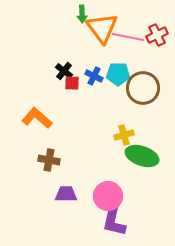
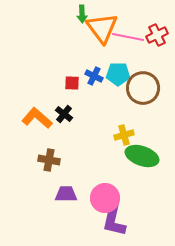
black cross: moved 43 px down
pink circle: moved 3 px left, 2 px down
